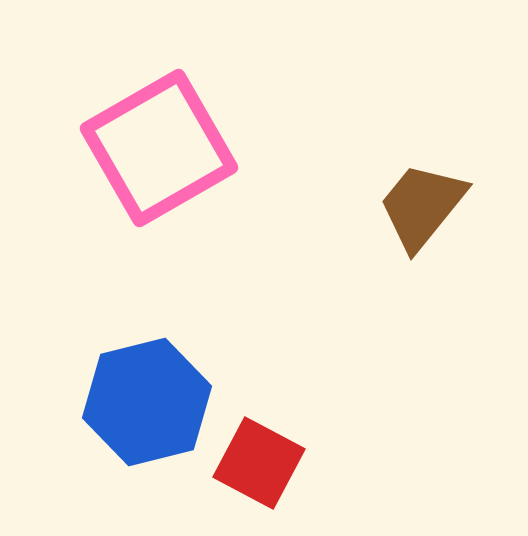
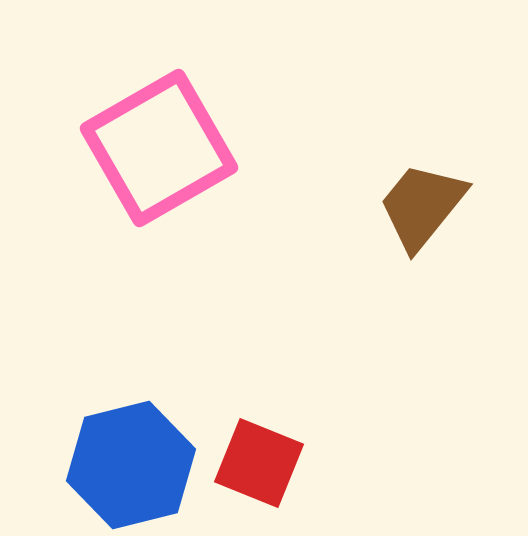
blue hexagon: moved 16 px left, 63 px down
red square: rotated 6 degrees counterclockwise
